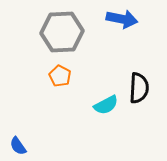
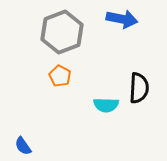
gray hexagon: rotated 18 degrees counterclockwise
cyan semicircle: rotated 30 degrees clockwise
blue semicircle: moved 5 px right
